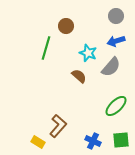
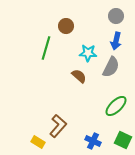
blue arrow: rotated 60 degrees counterclockwise
cyan star: rotated 18 degrees counterclockwise
gray semicircle: rotated 15 degrees counterclockwise
green square: moved 2 px right; rotated 30 degrees clockwise
